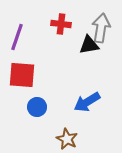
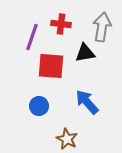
gray arrow: moved 1 px right, 1 px up
purple line: moved 15 px right
black triangle: moved 4 px left, 8 px down
red square: moved 29 px right, 9 px up
blue arrow: rotated 80 degrees clockwise
blue circle: moved 2 px right, 1 px up
